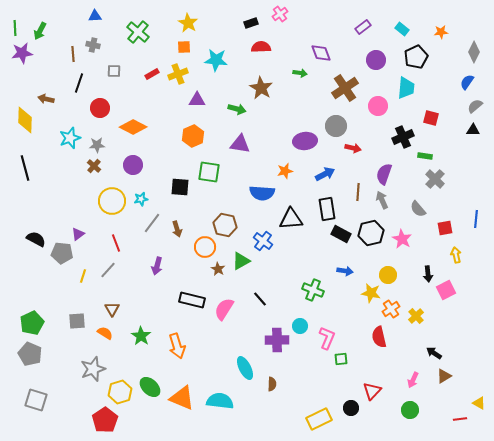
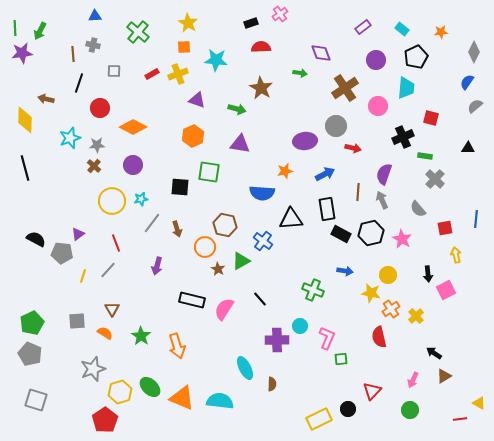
purple triangle at (197, 100): rotated 18 degrees clockwise
black triangle at (473, 130): moved 5 px left, 18 px down
black circle at (351, 408): moved 3 px left, 1 px down
